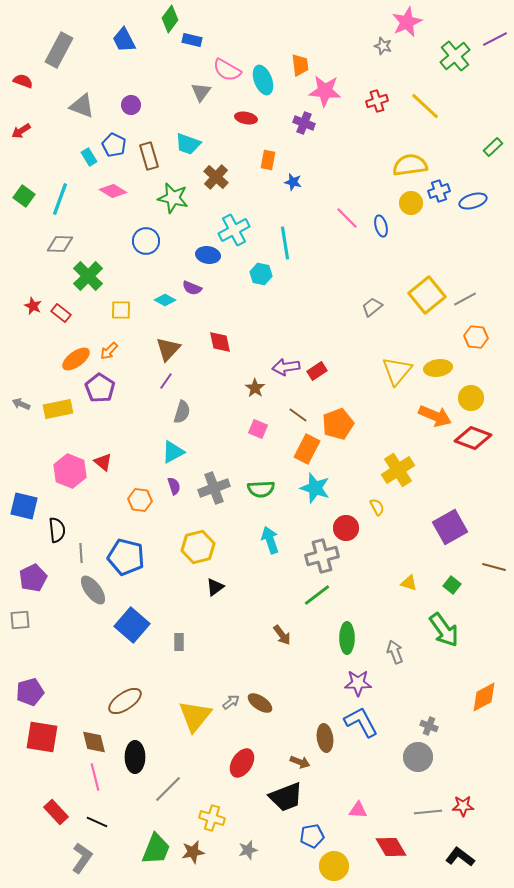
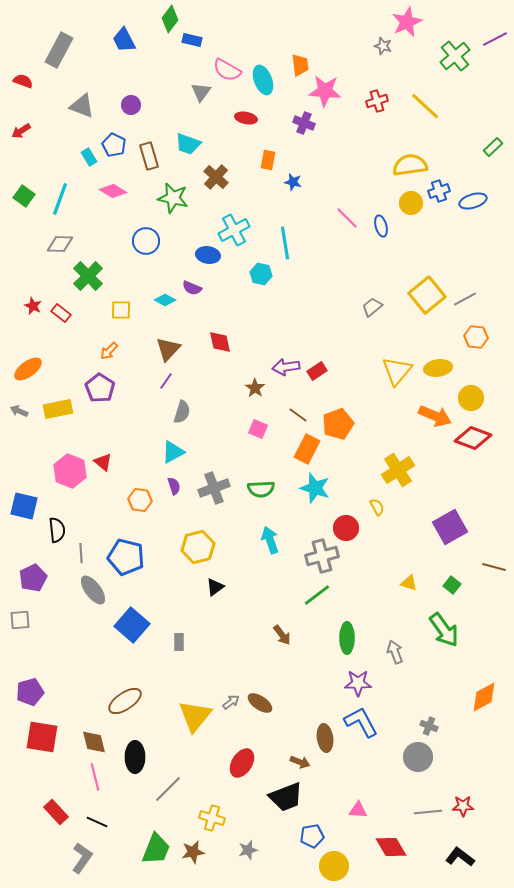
orange ellipse at (76, 359): moved 48 px left, 10 px down
gray arrow at (21, 404): moved 2 px left, 7 px down
